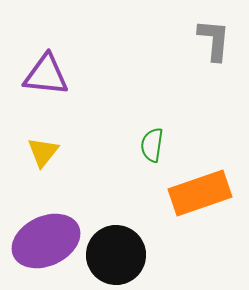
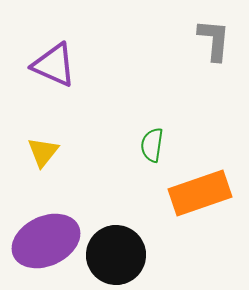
purple triangle: moved 8 px right, 10 px up; rotated 18 degrees clockwise
